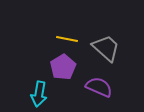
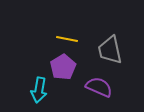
gray trapezoid: moved 4 px right, 2 px down; rotated 144 degrees counterclockwise
cyan arrow: moved 4 px up
